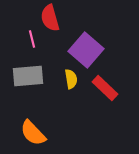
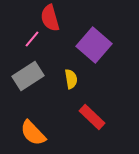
pink line: rotated 54 degrees clockwise
purple square: moved 8 px right, 5 px up
gray rectangle: rotated 28 degrees counterclockwise
red rectangle: moved 13 px left, 29 px down
